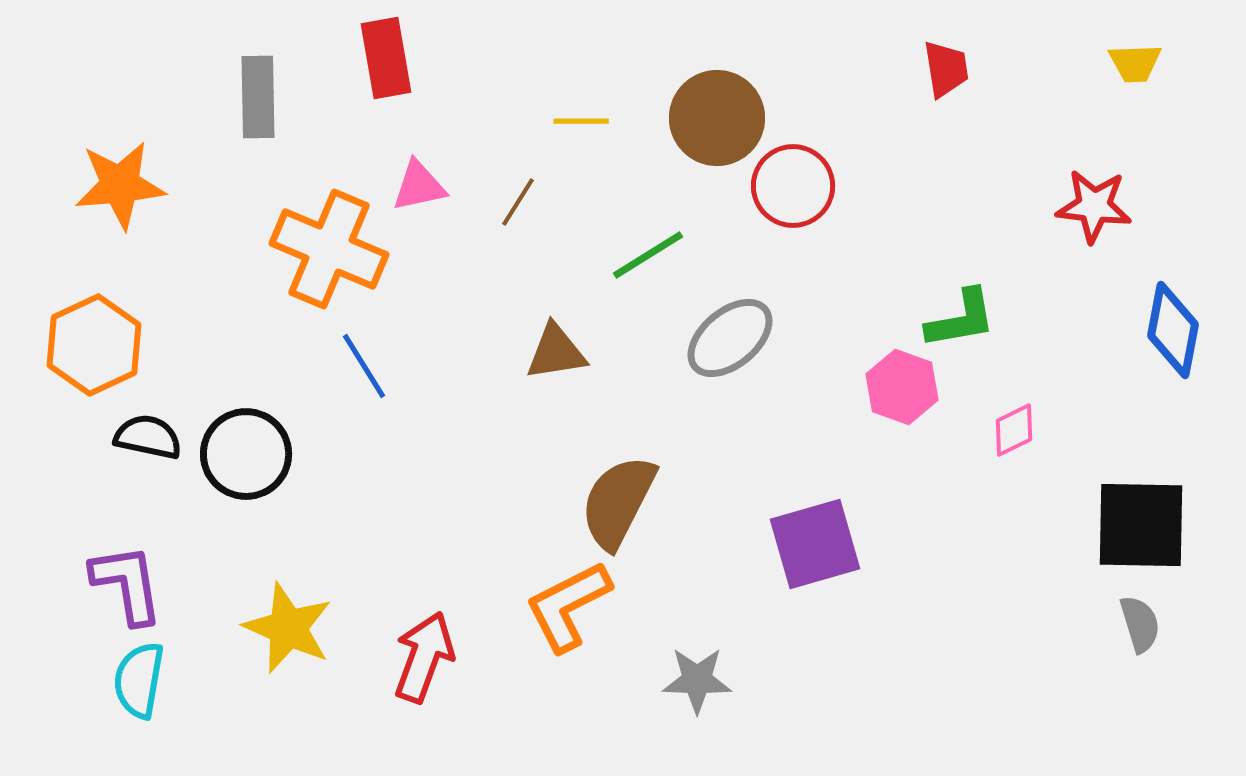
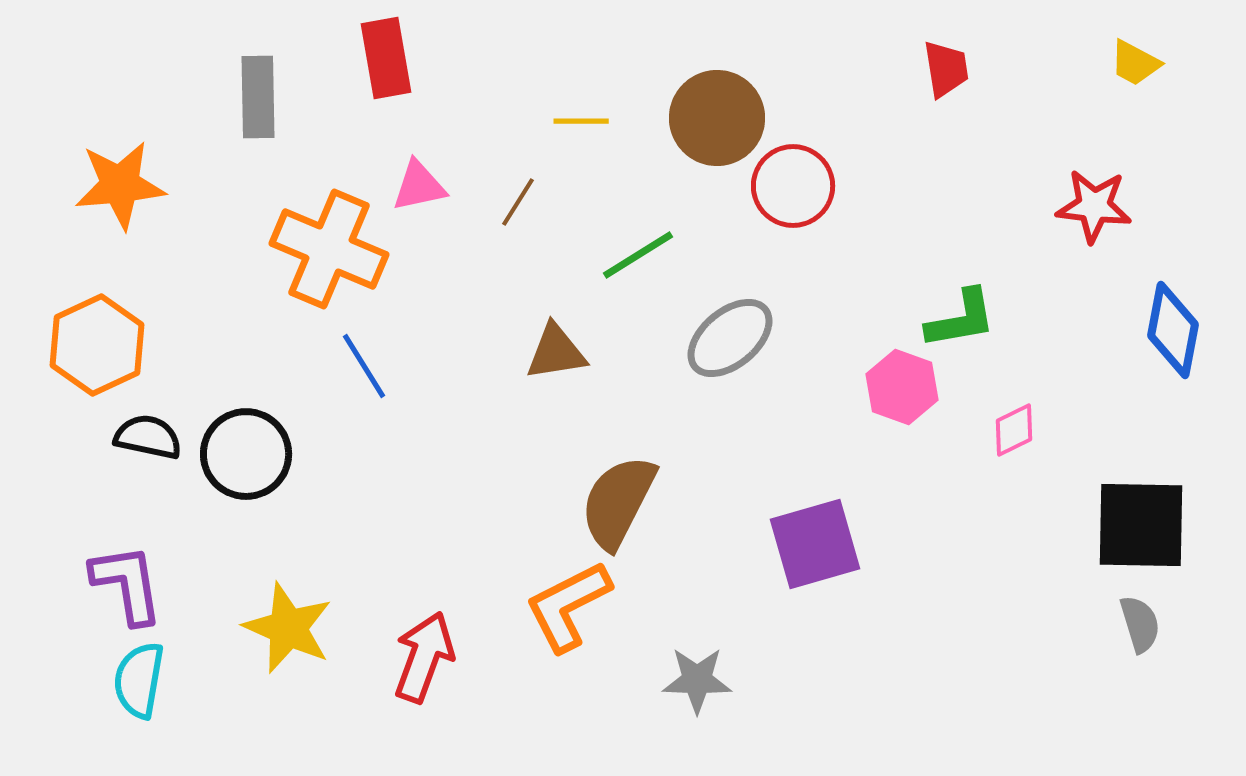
yellow trapezoid: rotated 30 degrees clockwise
green line: moved 10 px left
orange hexagon: moved 3 px right
